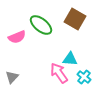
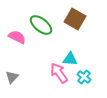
pink semicircle: rotated 132 degrees counterclockwise
